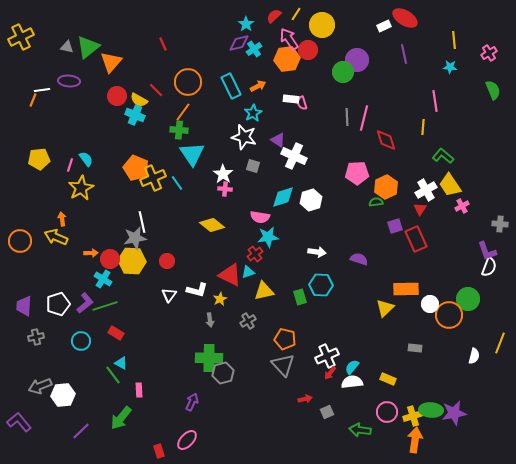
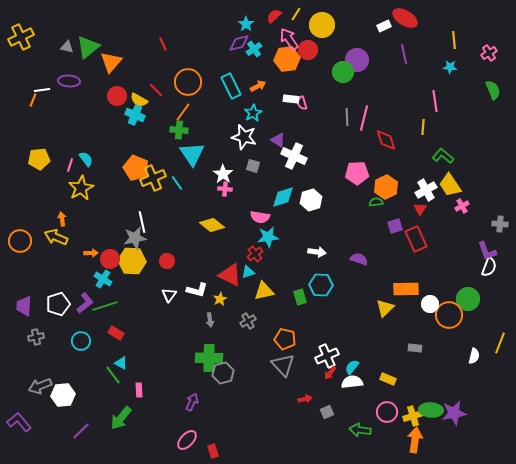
red rectangle at (159, 451): moved 54 px right
